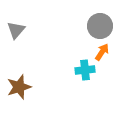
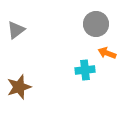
gray circle: moved 4 px left, 2 px up
gray triangle: rotated 12 degrees clockwise
orange arrow: moved 5 px right, 1 px down; rotated 102 degrees counterclockwise
